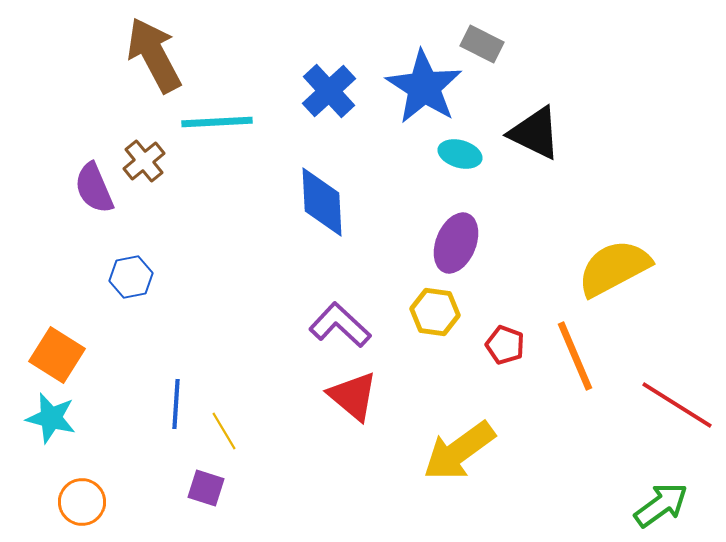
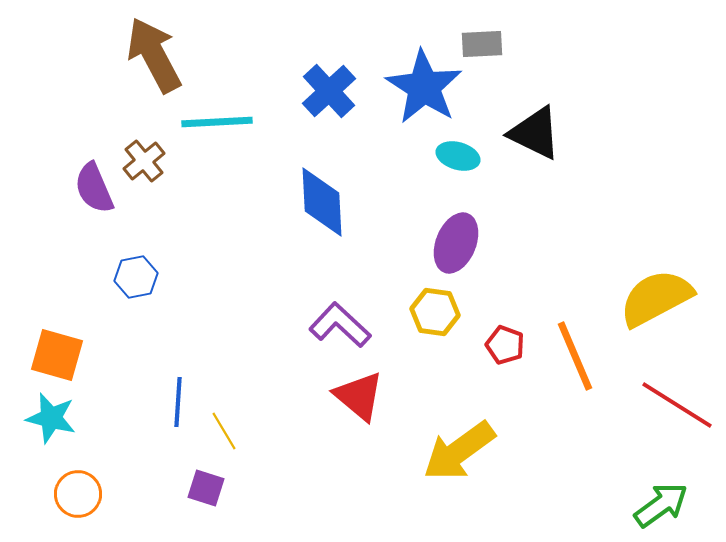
gray rectangle: rotated 30 degrees counterclockwise
cyan ellipse: moved 2 px left, 2 px down
yellow semicircle: moved 42 px right, 30 px down
blue hexagon: moved 5 px right
orange square: rotated 16 degrees counterclockwise
red triangle: moved 6 px right
blue line: moved 2 px right, 2 px up
orange circle: moved 4 px left, 8 px up
